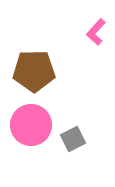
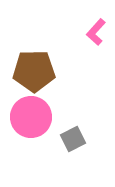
pink circle: moved 8 px up
